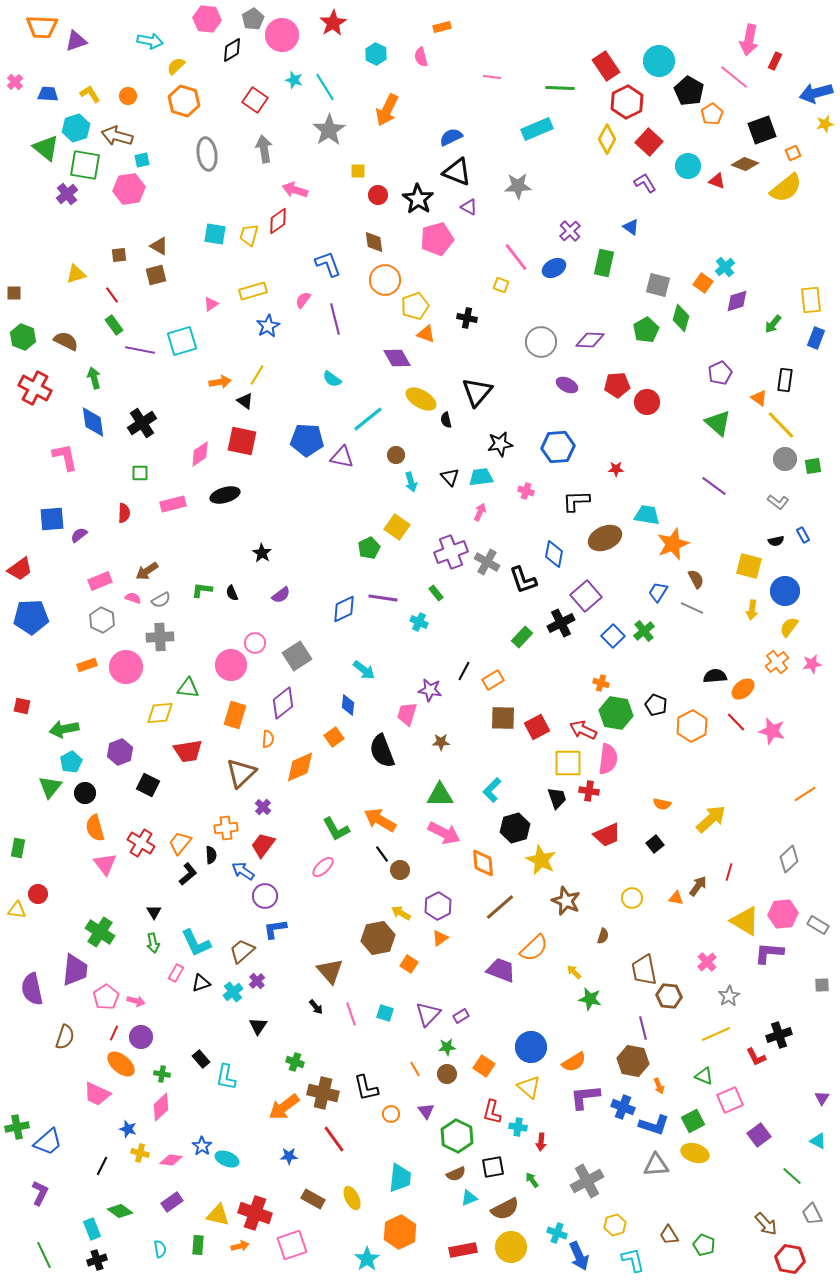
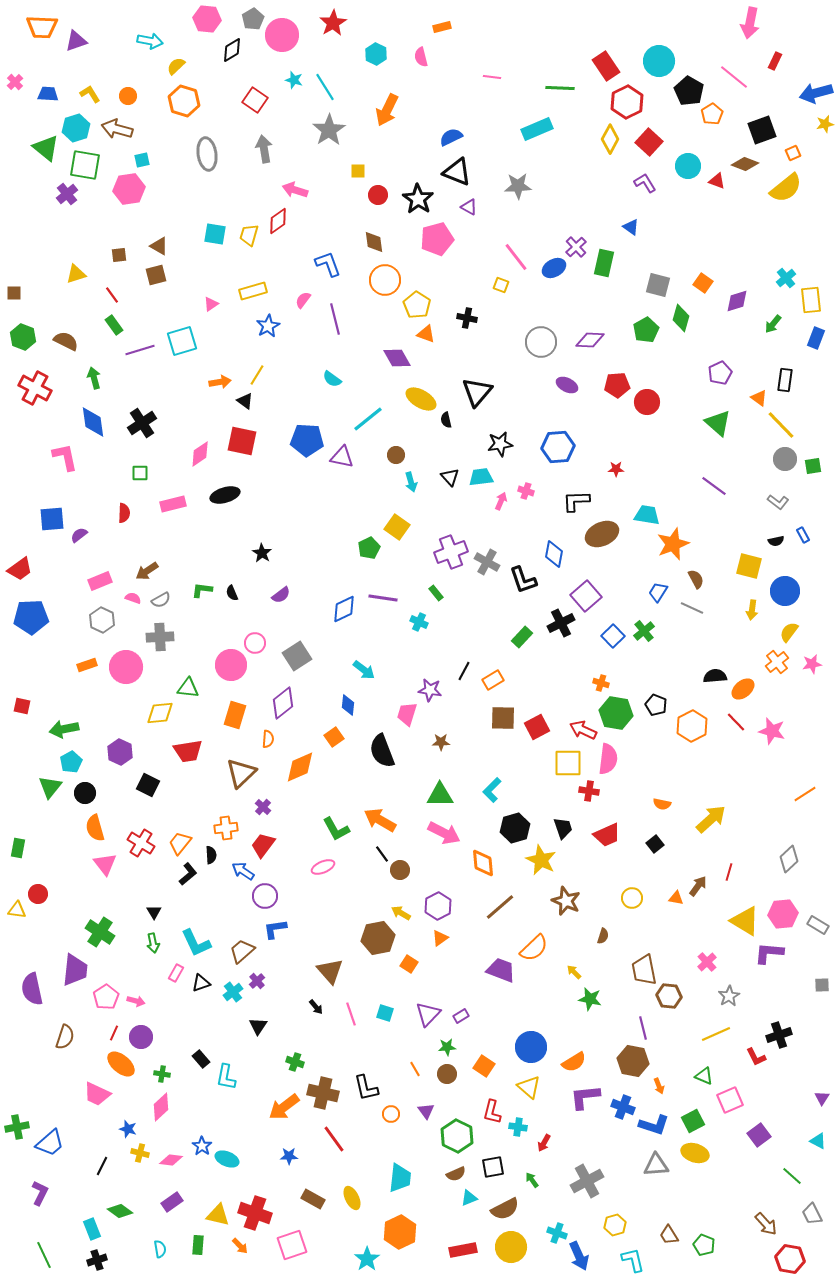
pink arrow at (749, 40): moved 1 px right, 17 px up
brown arrow at (117, 136): moved 7 px up
yellow diamond at (607, 139): moved 3 px right
purple cross at (570, 231): moved 6 px right, 16 px down
cyan cross at (725, 267): moved 61 px right, 11 px down
yellow pentagon at (415, 306): moved 2 px right, 1 px up; rotated 20 degrees counterclockwise
purple line at (140, 350): rotated 28 degrees counterclockwise
pink arrow at (480, 512): moved 21 px right, 11 px up
brown ellipse at (605, 538): moved 3 px left, 4 px up
yellow semicircle at (789, 627): moved 5 px down
purple hexagon at (120, 752): rotated 15 degrees counterclockwise
black trapezoid at (557, 798): moved 6 px right, 30 px down
pink ellipse at (323, 867): rotated 20 degrees clockwise
blue trapezoid at (48, 1142): moved 2 px right, 1 px down
red arrow at (541, 1142): moved 3 px right, 1 px down; rotated 24 degrees clockwise
orange arrow at (240, 1246): rotated 60 degrees clockwise
